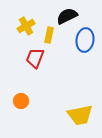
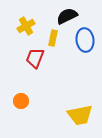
yellow rectangle: moved 4 px right, 3 px down
blue ellipse: rotated 15 degrees counterclockwise
